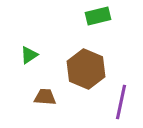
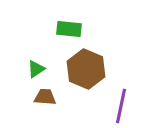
green rectangle: moved 29 px left, 13 px down; rotated 20 degrees clockwise
green triangle: moved 7 px right, 14 px down
purple line: moved 4 px down
